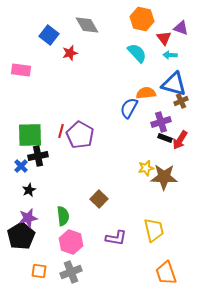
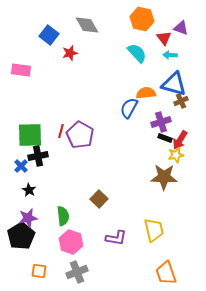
yellow star: moved 30 px right, 13 px up
black star: rotated 16 degrees counterclockwise
gray cross: moved 6 px right
